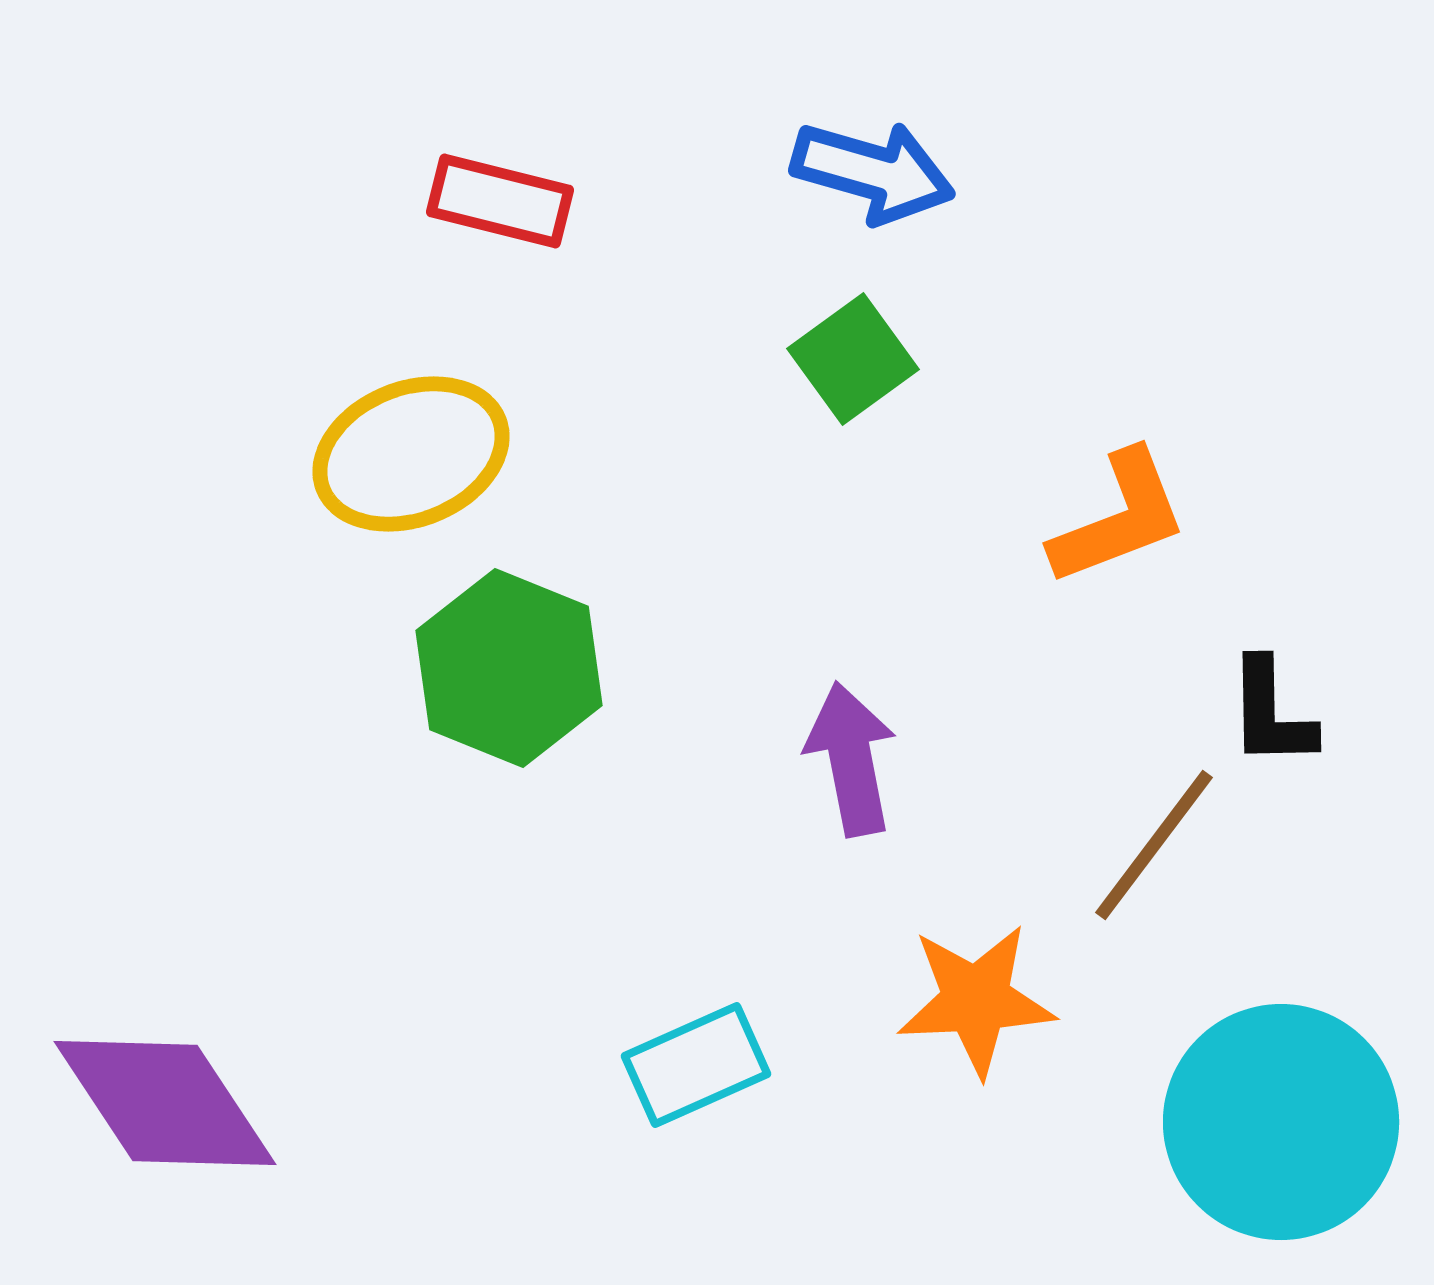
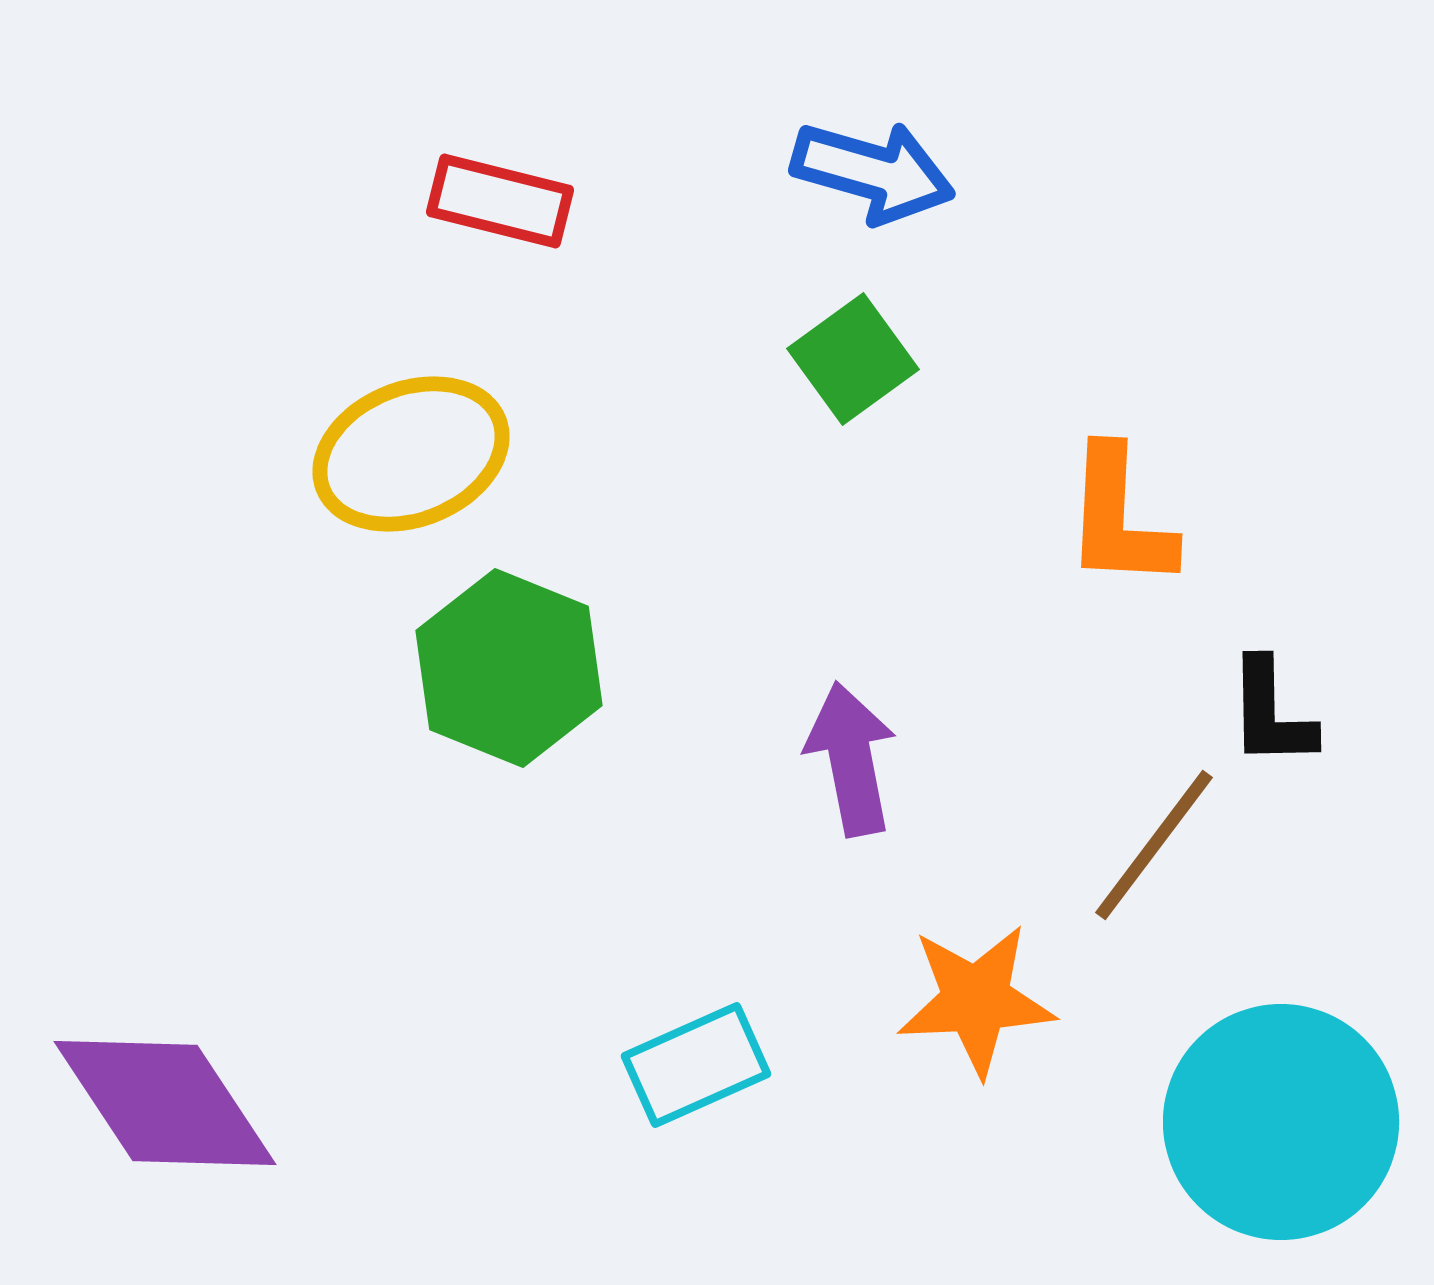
orange L-shape: rotated 114 degrees clockwise
